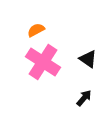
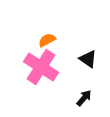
orange semicircle: moved 11 px right, 10 px down
pink cross: moved 2 px left, 5 px down
